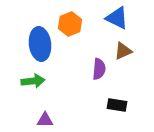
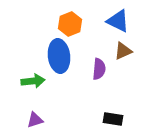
blue triangle: moved 1 px right, 3 px down
blue ellipse: moved 19 px right, 12 px down
black rectangle: moved 4 px left, 14 px down
purple triangle: moved 10 px left; rotated 18 degrees counterclockwise
